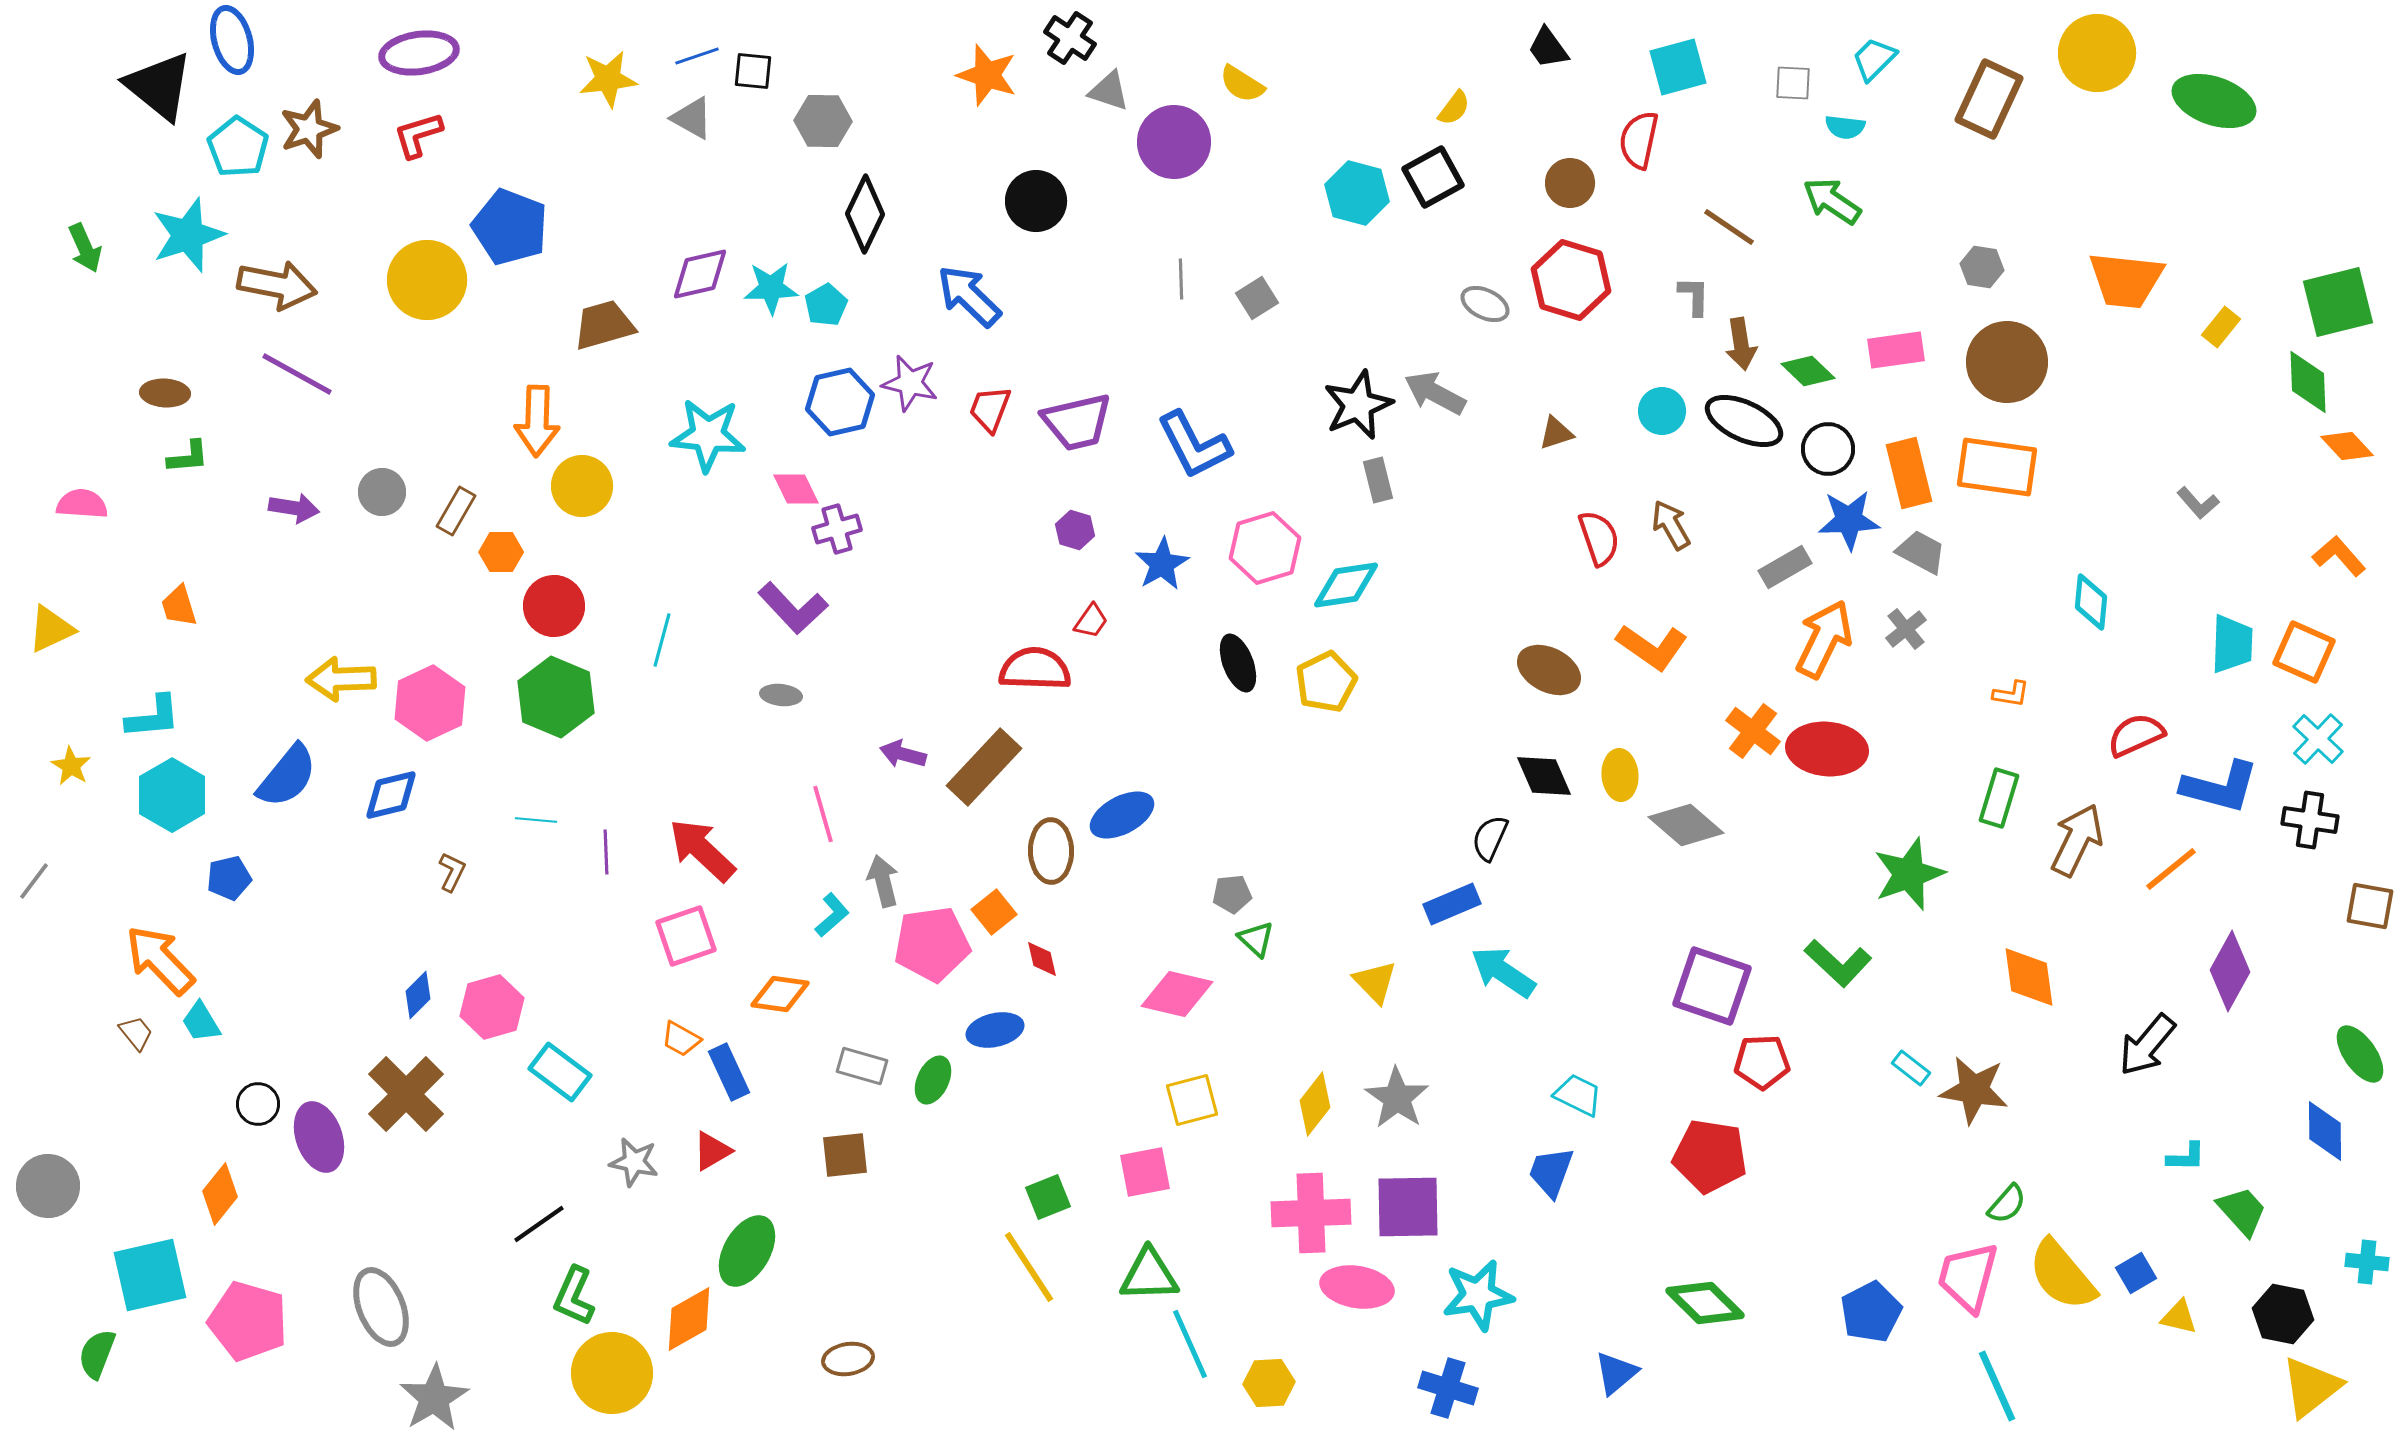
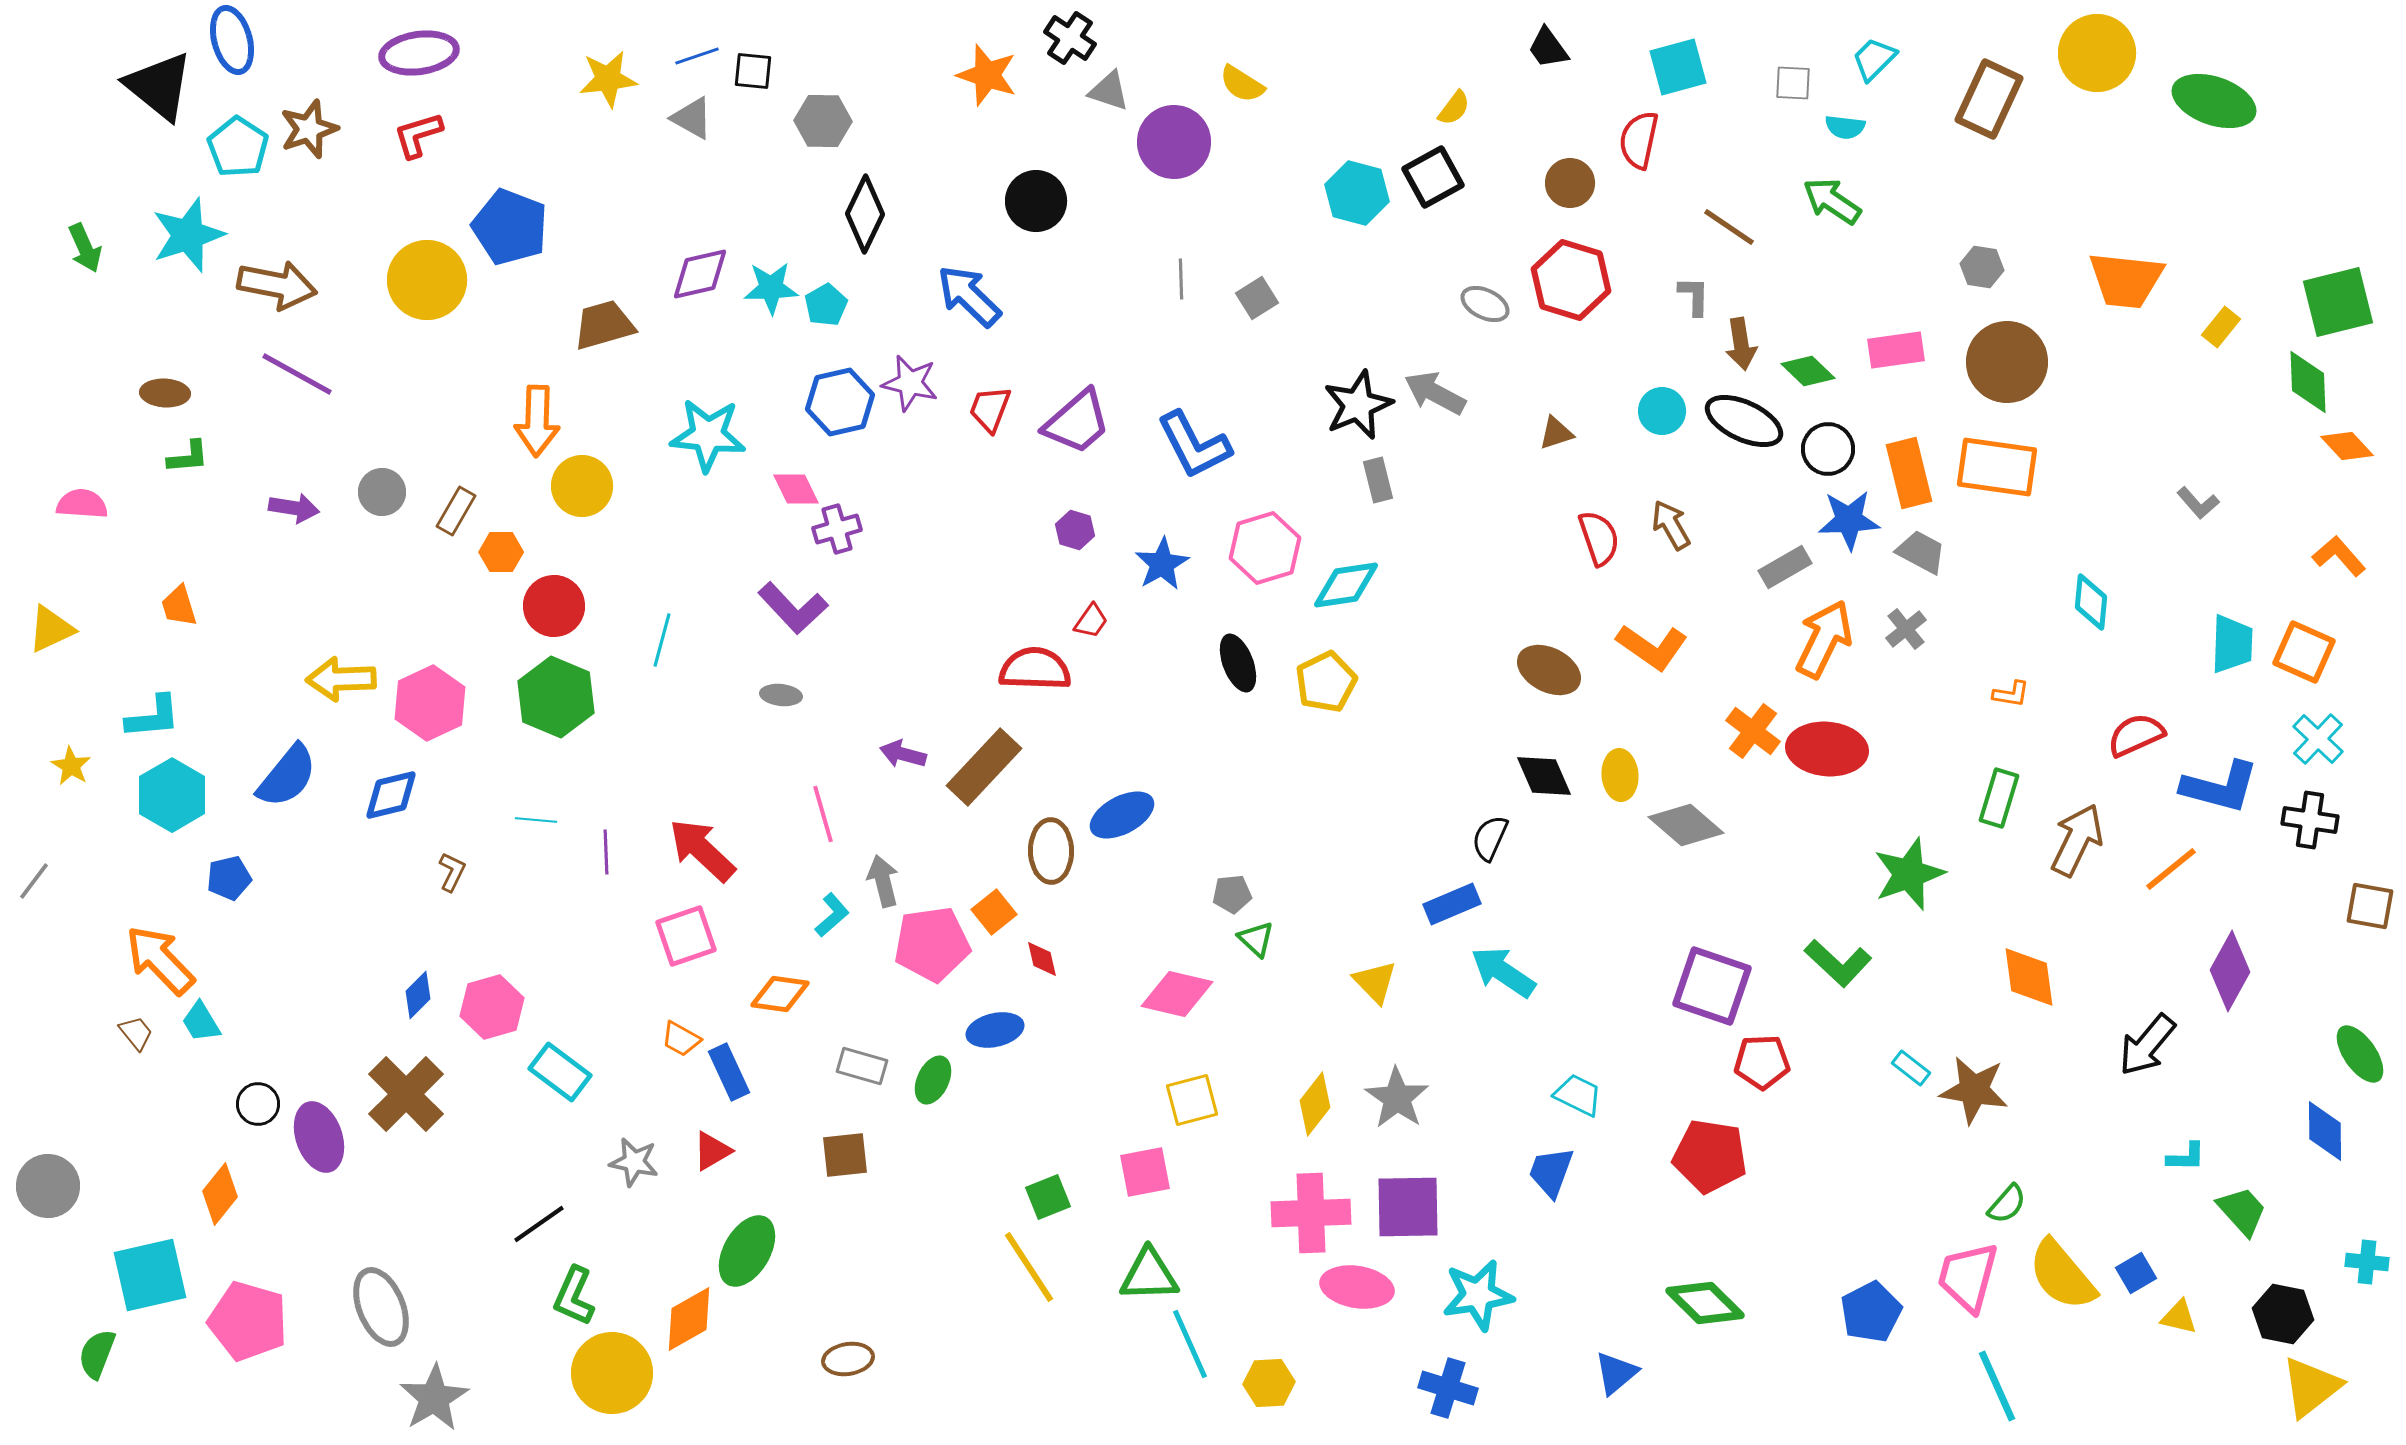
purple trapezoid at (1077, 422): rotated 28 degrees counterclockwise
